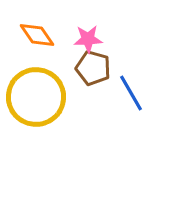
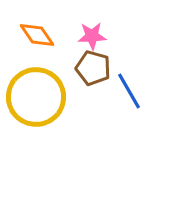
pink star: moved 4 px right, 3 px up
blue line: moved 2 px left, 2 px up
